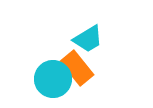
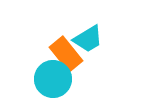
orange rectangle: moved 11 px left, 14 px up
